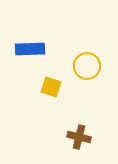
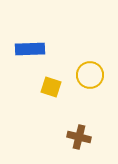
yellow circle: moved 3 px right, 9 px down
